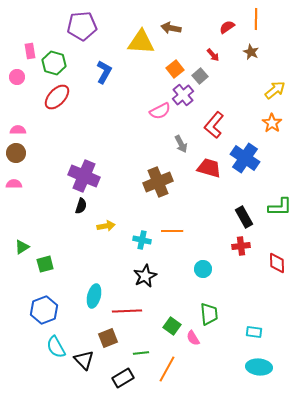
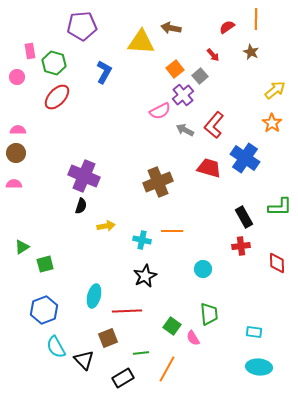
gray arrow at (181, 144): moved 4 px right, 14 px up; rotated 144 degrees clockwise
